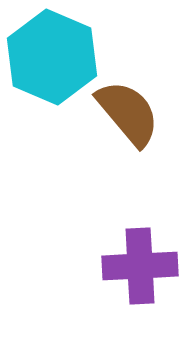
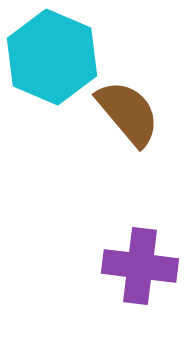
purple cross: rotated 10 degrees clockwise
